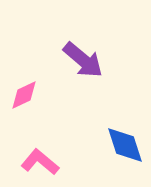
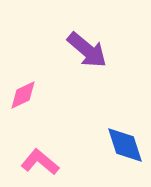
purple arrow: moved 4 px right, 10 px up
pink diamond: moved 1 px left
